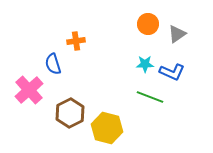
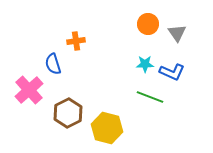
gray triangle: moved 1 px up; rotated 30 degrees counterclockwise
brown hexagon: moved 2 px left
